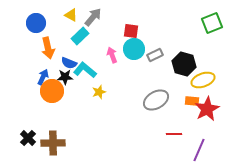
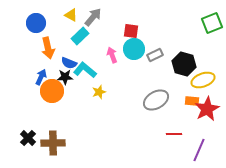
blue arrow: moved 2 px left
